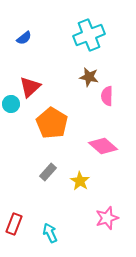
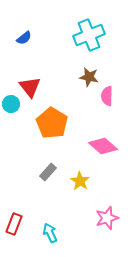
red triangle: rotated 25 degrees counterclockwise
